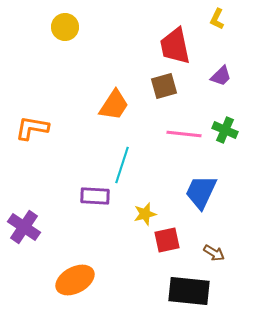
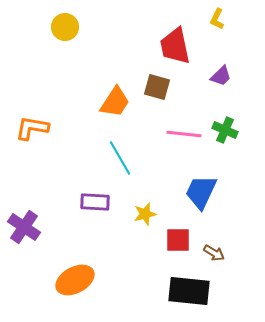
brown square: moved 7 px left, 1 px down; rotated 32 degrees clockwise
orange trapezoid: moved 1 px right, 3 px up
cyan line: moved 2 px left, 7 px up; rotated 48 degrees counterclockwise
purple rectangle: moved 6 px down
red square: moved 11 px right; rotated 12 degrees clockwise
